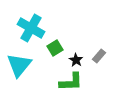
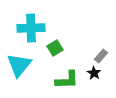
cyan cross: rotated 32 degrees counterclockwise
gray rectangle: moved 2 px right
black star: moved 18 px right, 13 px down
green L-shape: moved 4 px left, 2 px up
